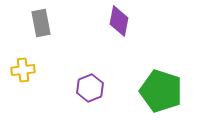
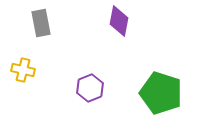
yellow cross: rotated 20 degrees clockwise
green pentagon: moved 2 px down
